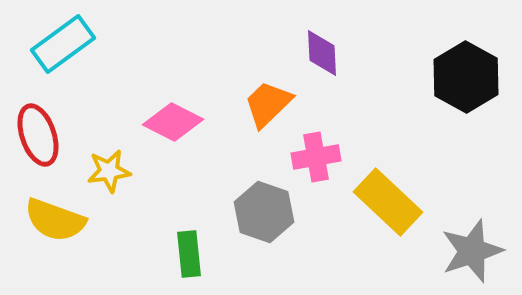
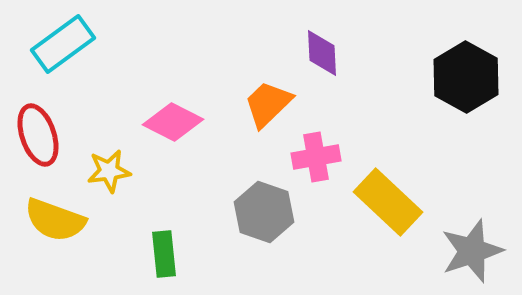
green rectangle: moved 25 px left
